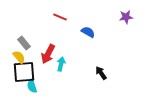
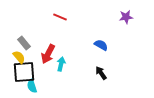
blue semicircle: moved 13 px right, 13 px down
